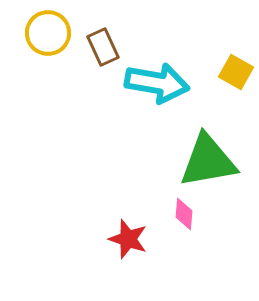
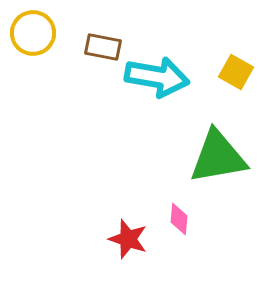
yellow circle: moved 15 px left
brown rectangle: rotated 54 degrees counterclockwise
cyan arrow: moved 6 px up
green triangle: moved 10 px right, 4 px up
pink diamond: moved 5 px left, 5 px down
